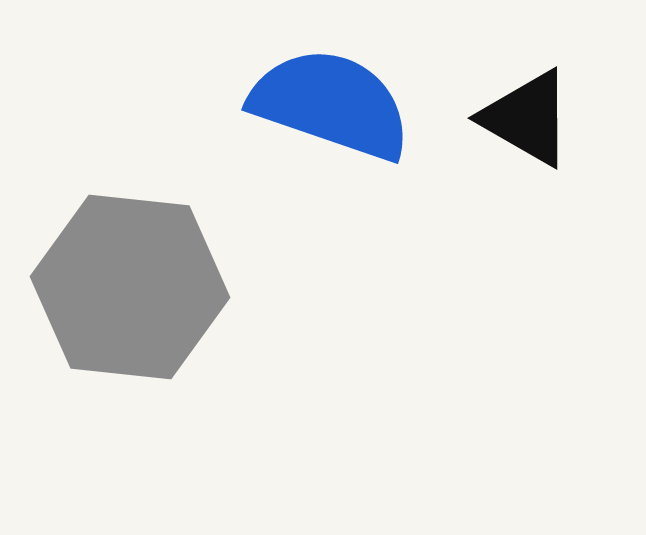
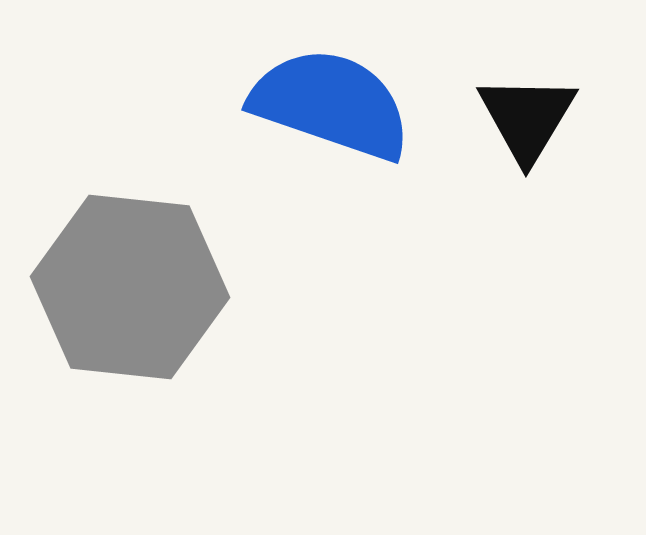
black triangle: rotated 31 degrees clockwise
